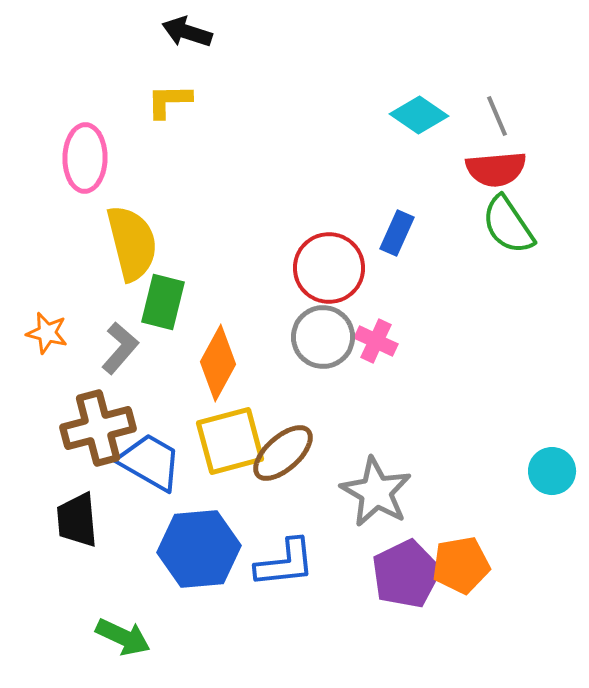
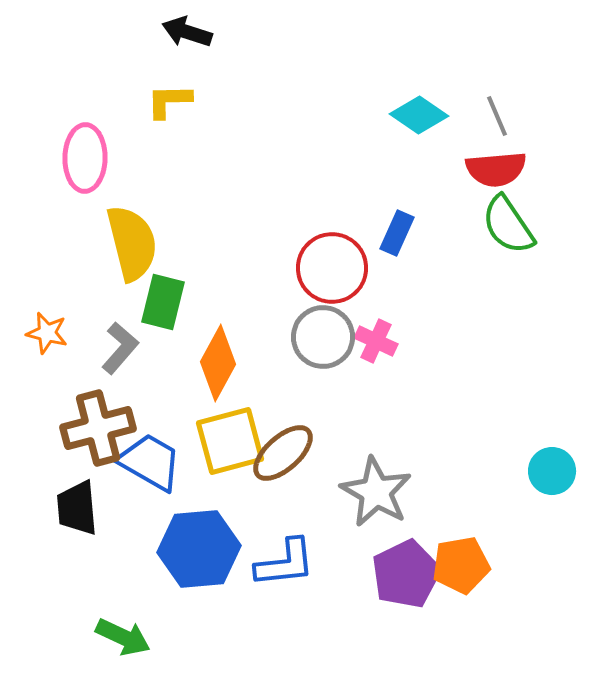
red circle: moved 3 px right
black trapezoid: moved 12 px up
